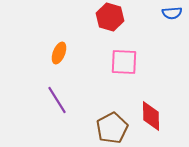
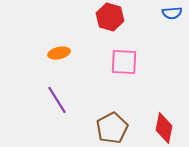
orange ellipse: rotated 55 degrees clockwise
red diamond: moved 13 px right, 12 px down; rotated 12 degrees clockwise
